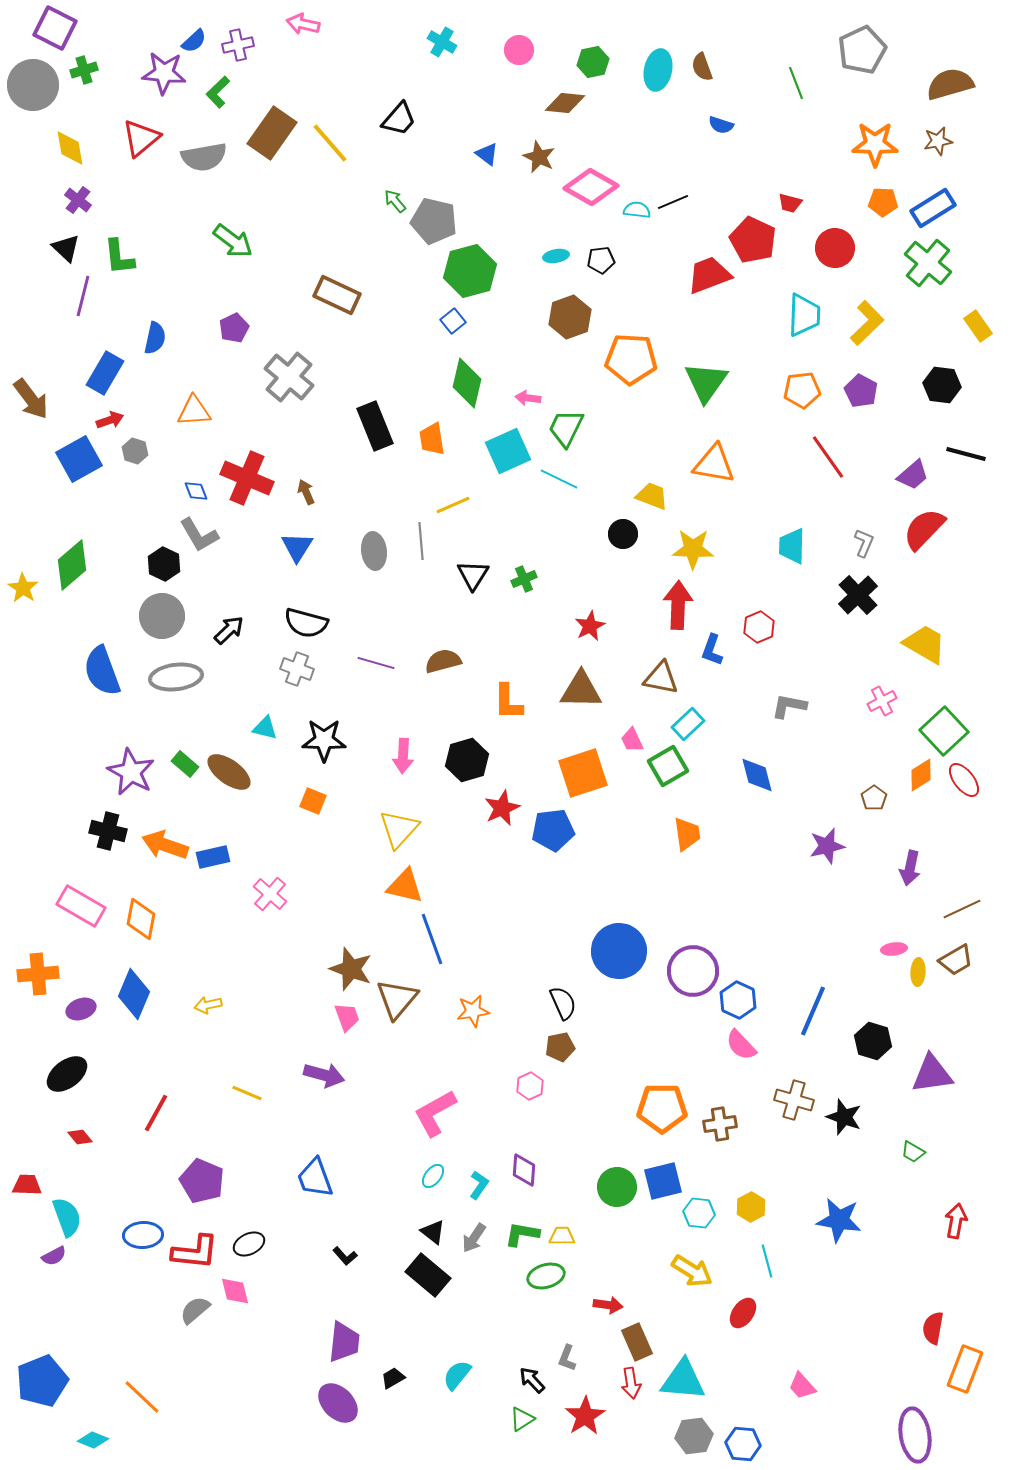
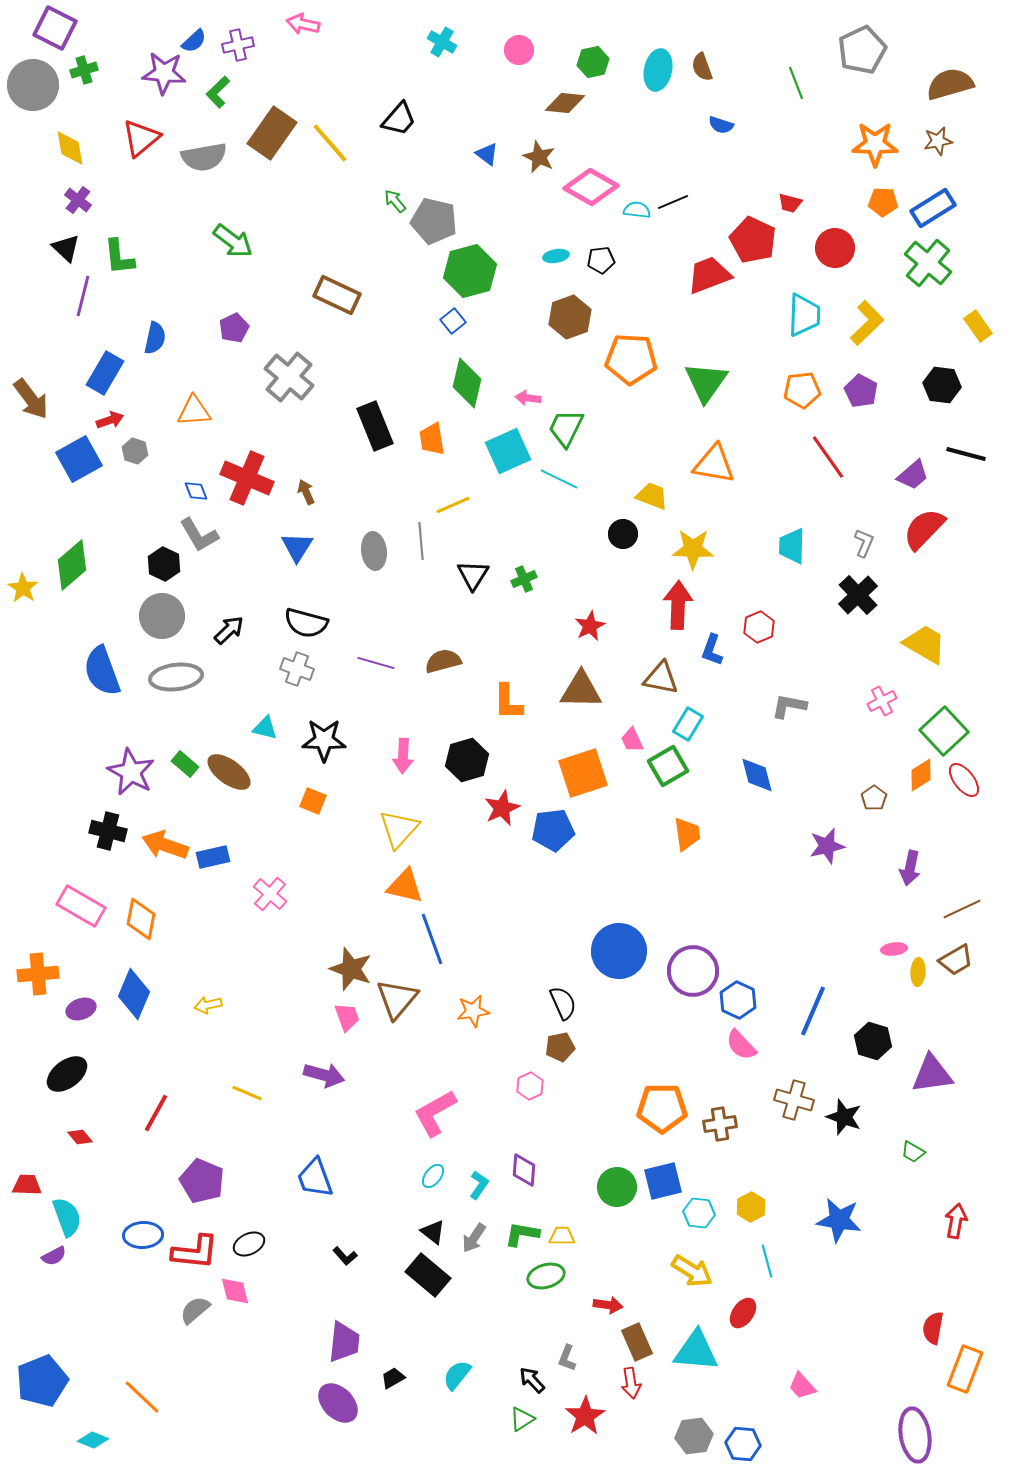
cyan rectangle at (688, 724): rotated 16 degrees counterclockwise
cyan triangle at (683, 1380): moved 13 px right, 29 px up
